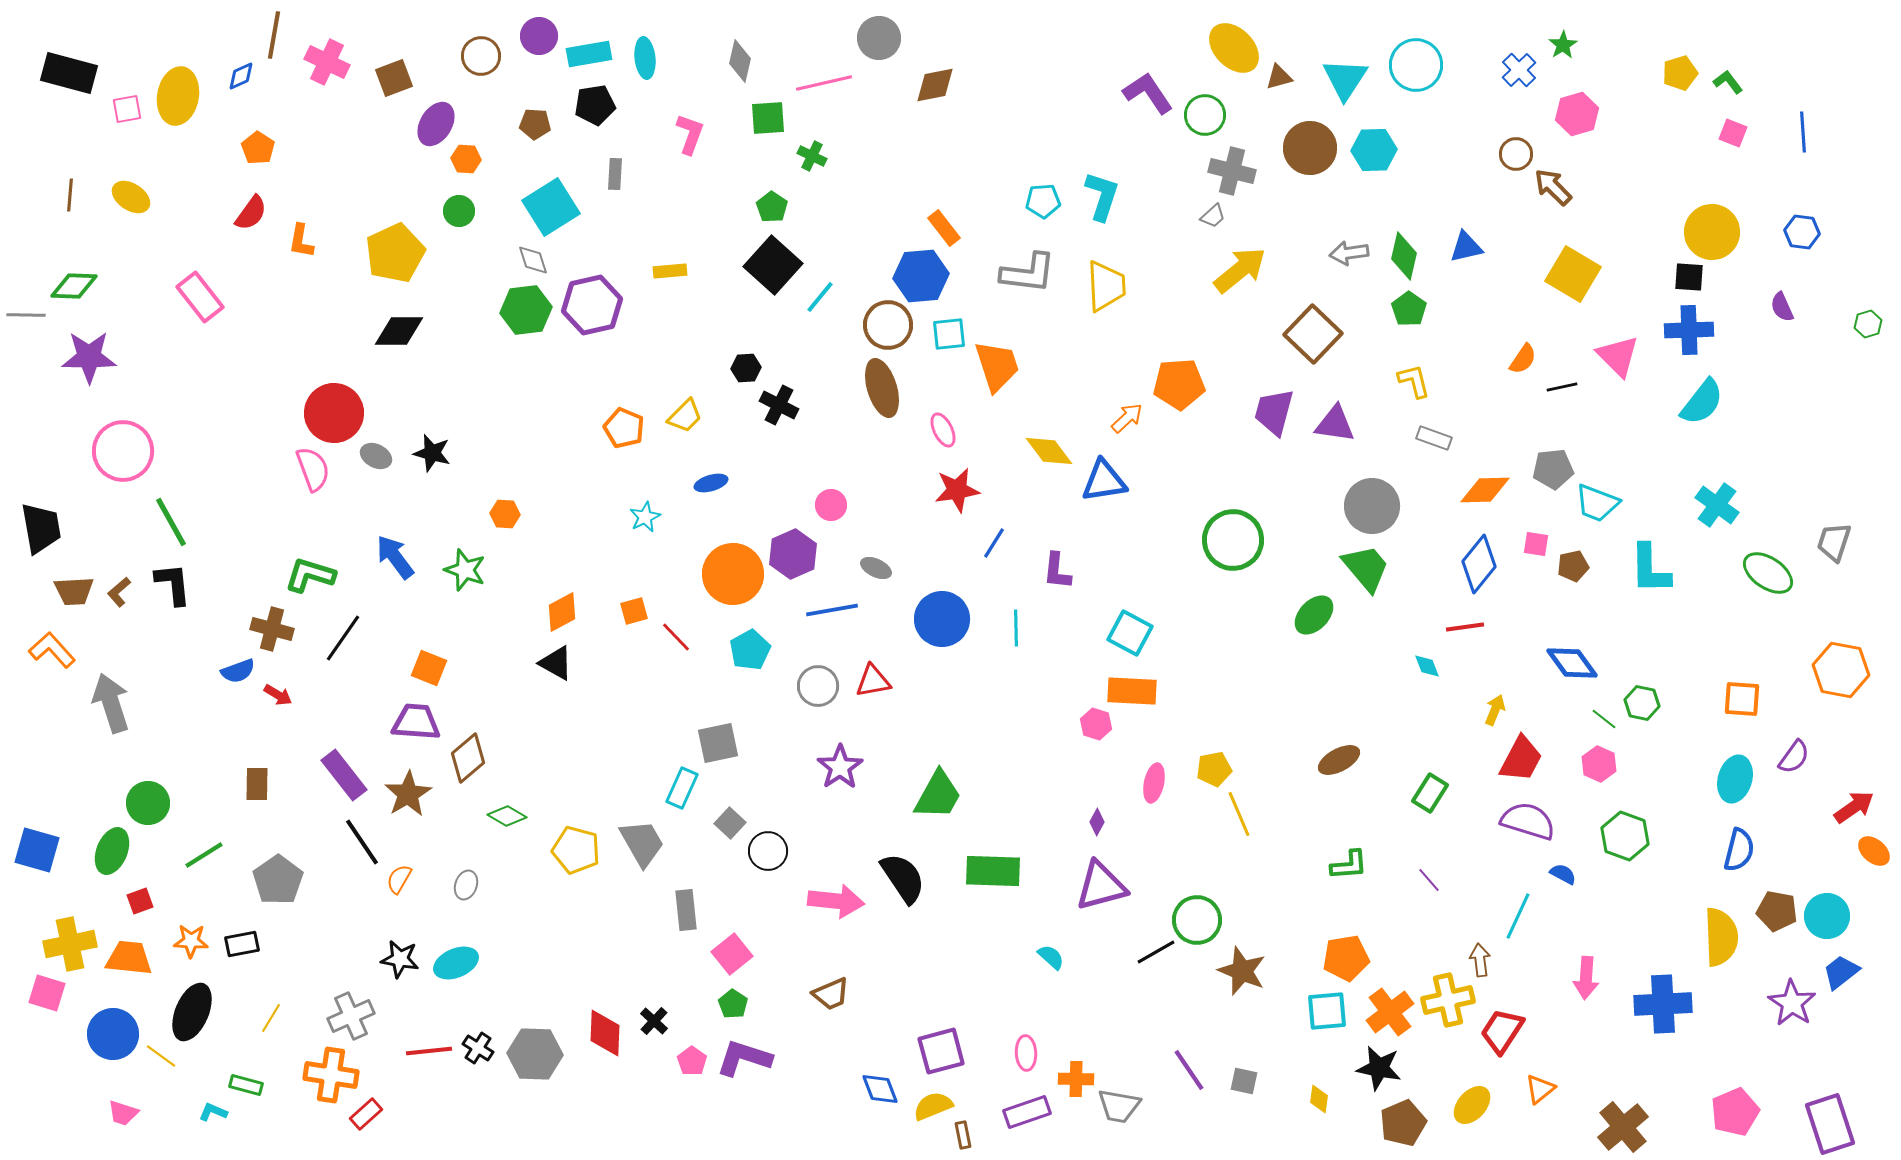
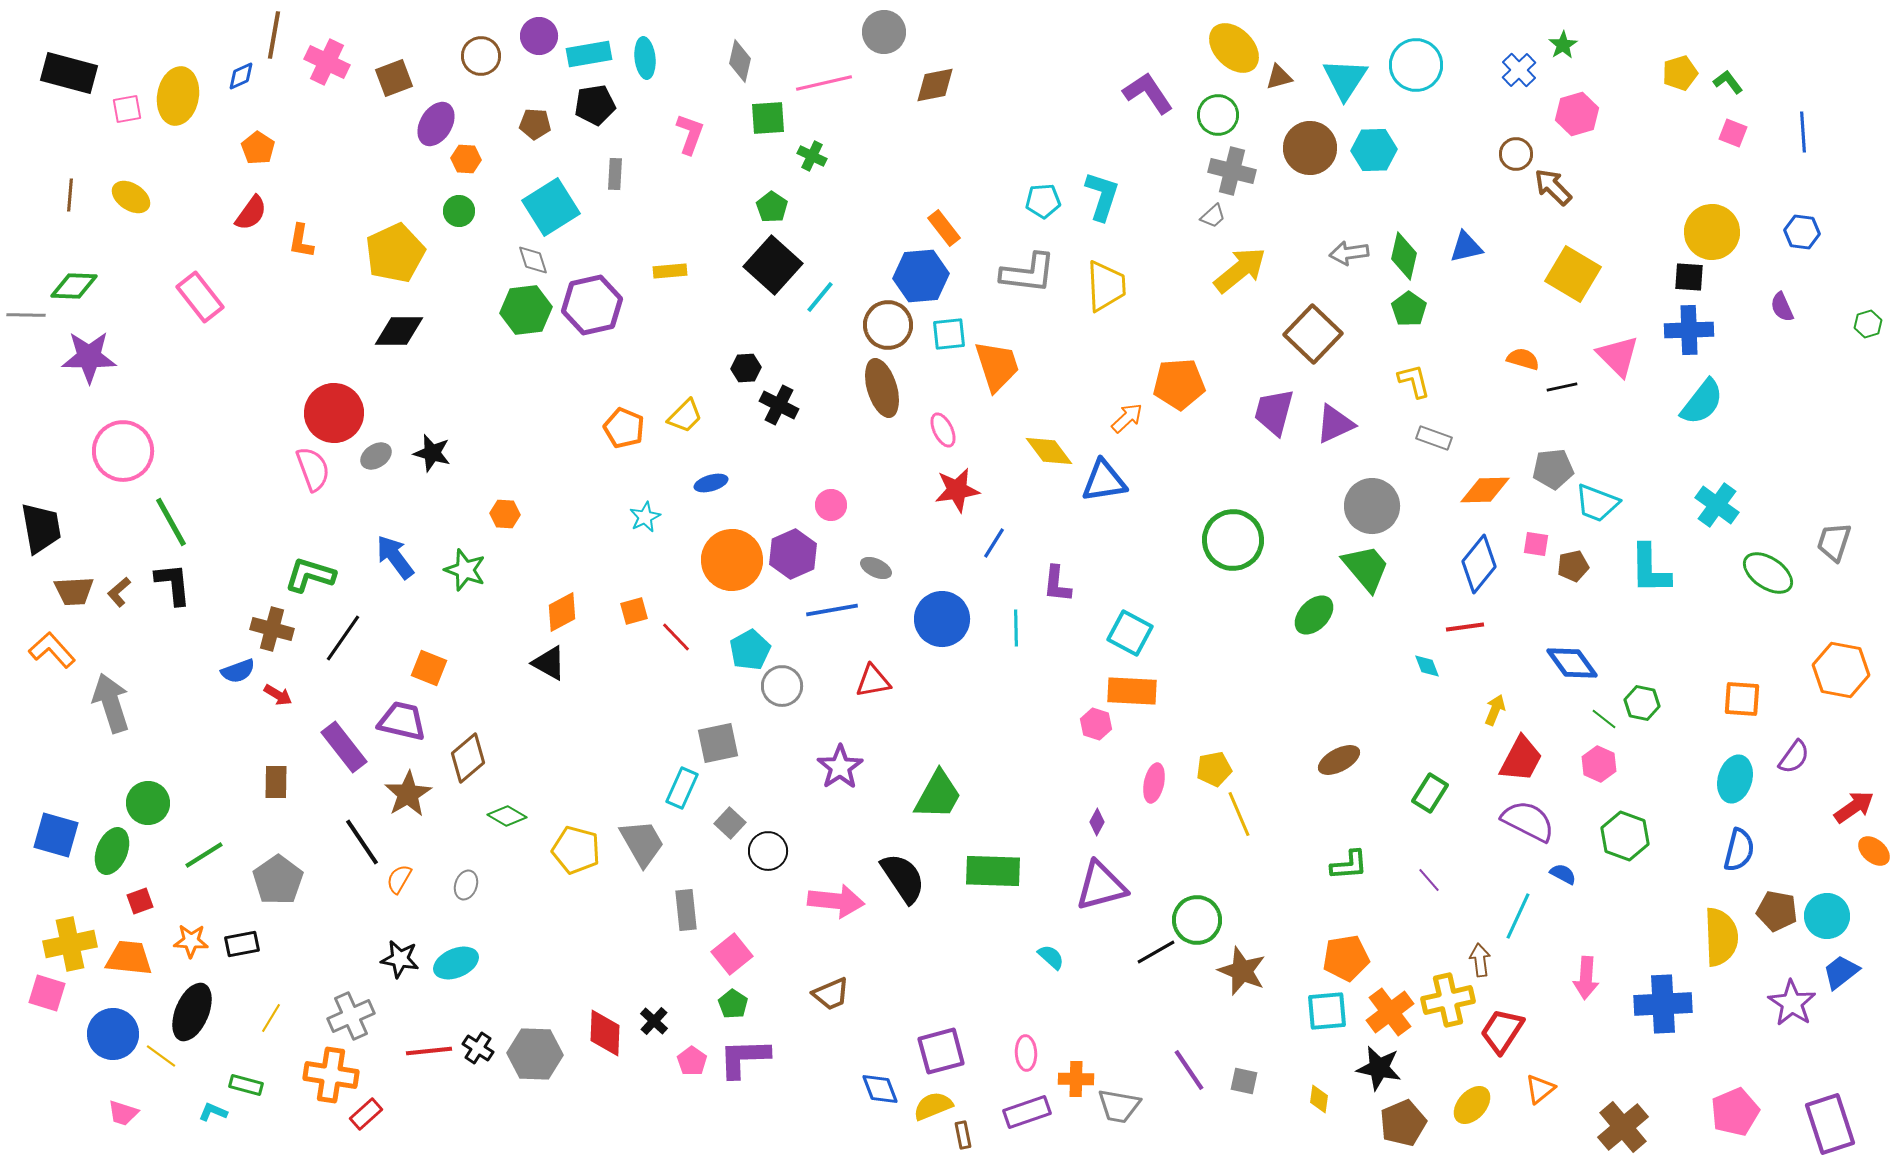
gray circle at (879, 38): moved 5 px right, 6 px up
green circle at (1205, 115): moved 13 px right
orange semicircle at (1523, 359): rotated 108 degrees counterclockwise
purple triangle at (1335, 424): rotated 33 degrees counterclockwise
gray ellipse at (376, 456): rotated 60 degrees counterclockwise
purple L-shape at (1057, 571): moved 13 px down
orange circle at (733, 574): moved 1 px left, 14 px up
black triangle at (556, 663): moved 7 px left
gray circle at (818, 686): moved 36 px left
purple trapezoid at (416, 722): moved 14 px left, 1 px up; rotated 9 degrees clockwise
purple rectangle at (344, 775): moved 28 px up
brown rectangle at (257, 784): moved 19 px right, 2 px up
purple semicircle at (1528, 821): rotated 10 degrees clockwise
blue square at (37, 850): moved 19 px right, 15 px up
purple L-shape at (744, 1058): rotated 20 degrees counterclockwise
